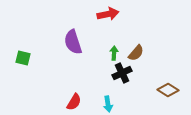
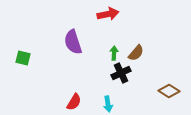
black cross: moved 1 px left
brown diamond: moved 1 px right, 1 px down
